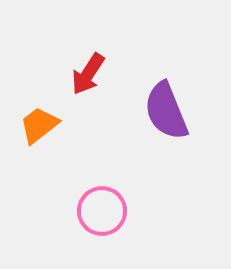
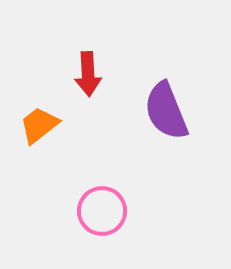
red arrow: rotated 36 degrees counterclockwise
